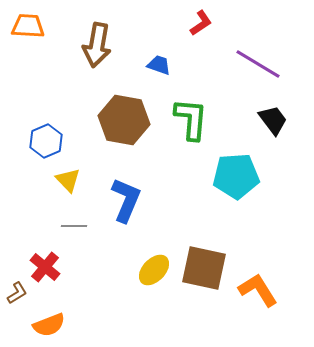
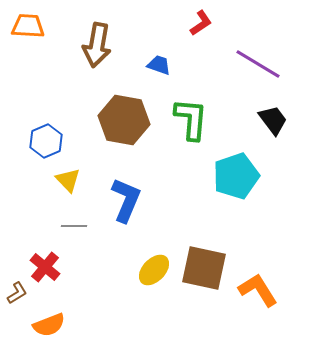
cyan pentagon: rotated 15 degrees counterclockwise
